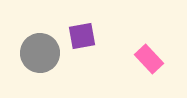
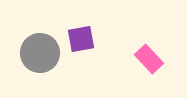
purple square: moved 1 px left, 3 px down
